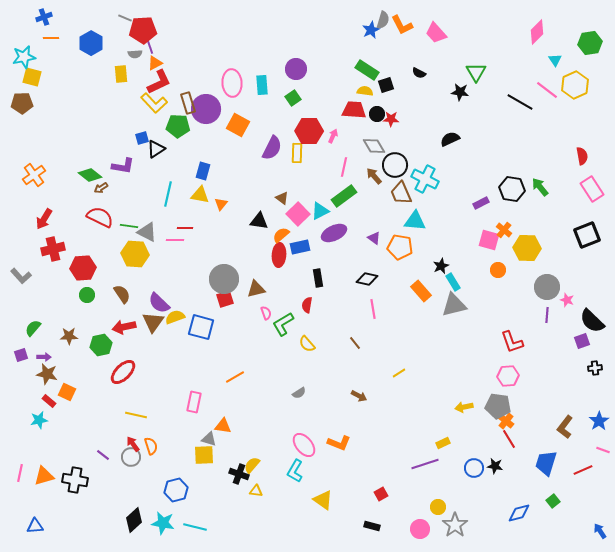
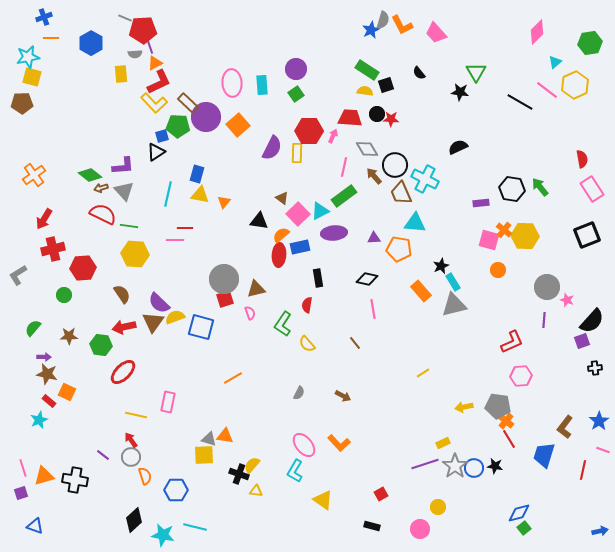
cyan star at (24, 57): moved 4 px right
cyan triangle at (555, 60): moved 2 px down; rotated 24 degrees clockwise
black semicircle at (419, 73): rotated 24 degrees clockwise
green square at (293, 98): moved 3 px right, 4 px up
brown rectangle at (188, 103): rotated 30 degrees counterclockwise
purple circle at (206, 109): moved 8 px down
red trapezoid at (354, 110): moved 4 px left, 8 px down
orange square at (238, 125): rotated 20 degrees clockwise
blue square at (142, 138): moved 20 px right, 2 px up
black semicircle at (450, 139): moved 8 px right, 8 px down
gray diamond at (374, 146): moved 7 px left, 3 px down
black triangle at (156, 149): moved 3 px down
red semicircle at (582, 156): moved 3 px down
purple L-shape at (123, 166): rotated 15 degrees counterclockwise
blue rectangle at (203, 171): moved 6 px left, 3 px down
brown arrow at (101, 188): rotated 16 degrees clockwise
purple rectangle at (481, 203): rotated 21 degrees clockwise
orange triangle at (221, 204): moved 3 px right, 2 px up
red semicircle at (100, 217): moved 3 px right, 3 px up
cyan triangle at (415, 221): moved 2 px down
gray triangle at (147, 232): moved 23 px left, 41 px up; rotated 20 degrees clockwise
purple ellipse at (334, 233): rotated 20 degrees clockwise
purple triangle at (374, 238): rotated 40 degrees counterclockwise
orange pentagon at (400, 247): moved 1 px left, 2 px down
yellow hexagon at (527, 248): moved 2 px left, 12 px up
gray L-shape at (21, 276): moved 3 px left, 1 px up; rotated 100 degrees clockwise
green circle at (87, 295): moved 23 px left
pink semicircle at (266, 313): moved 16 px left
purple line at (547, 315): moved 3 px left, 5 px down
black semicircle at (592, 321): rotated 92 degrees counterclockwise
green L-shape at (283, 324): rotated 25 degrees counterclockwise
red L-shape at (512, 342): rotated 95 degrees counterclockwise
green hexagon at (101, 345): rotated 20 degrees clockwise
purple square at (21, 355): moved 138 px down
yellow line at (399, 373): moved 24 px right
pink hexagon at (508, 376): moved 13 px right
orange line at (235, 377): moved 2 px left, 1 px down
gray semicircle at (299, 393): rotated 32 degrees counterclockwise
brown arrow at (359, 396): moved 16 px left
pink rectangle at (194, 402): moved 26 px left
cyan star at (39, 420): rotated 12 degrees counterclockwise
orange triangle at (223, 426): moved 2 px right, 10 px down
orange L-shape at (339, 443): rotated 25 degrees clockwise
red arrow at (133, 444): moved 2 px left, 4 px up
orange semicircle at (151, 446): moved 6 px left, 30 px down
blue trapezoid at (546, 463): moved 2 px left, 8 px up
red line at (583, 470): rotated 54 degrees counterclockwise
pink line at (20, 473): moved 3 px right, 5 px up; rotated 30 degrees counterclockwise
blue hexagon at (176, 490): rotated 15 degrees clockwise
green square at (553, 501): moved 29 px left, 27 px down
cyan star at (163, 523): moved 12 px down
gray star at (455, 525): moved 59 px up
blue triangle at (35, 526): rotated 24 degrees clockwise
blue arrow at (600, 531): rotated 112 degrees clockwise
